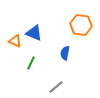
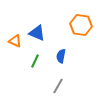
blue triangle: moved 3 px right
blue semicircle: moved 4 px left, 3 px down
green line: moved 4 px right, 2 px up
gray line: moved 2 px right, 1 px up; rotated 21 degrees counterclockwise
